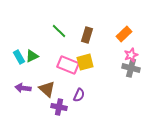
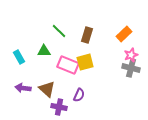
green triangle: moved 12 px right, 5 px up; rotated 24 degrees clockwise
